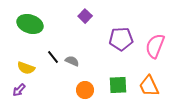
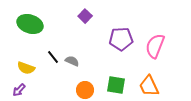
green square: moved 2 px left; rotated 12 degrees clockwise
